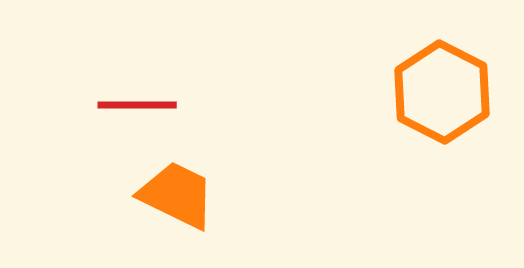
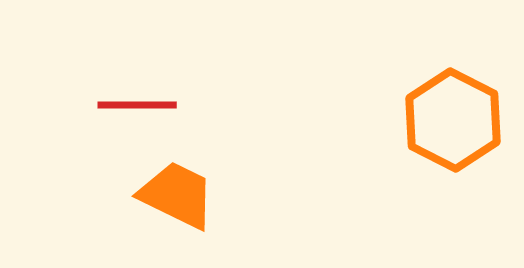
orange hexagon: moved 11 px right, 28 px down
